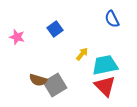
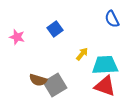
cyan trapezoid: rotated 8 degrees clockwise
red triangle: rotated 25 degrees counterclockwise
